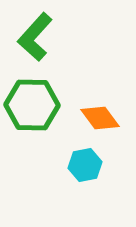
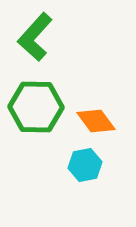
green hexagon: moved 4 px right, 2 px down
orange diamond: moved 4 px left, 3 px down
